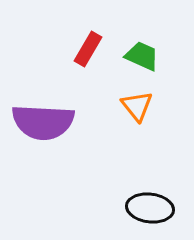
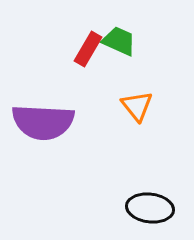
green trapezoid: moved 23 px left, 15 px up
